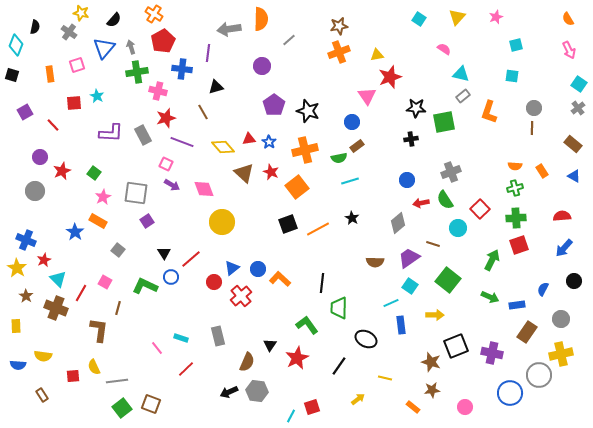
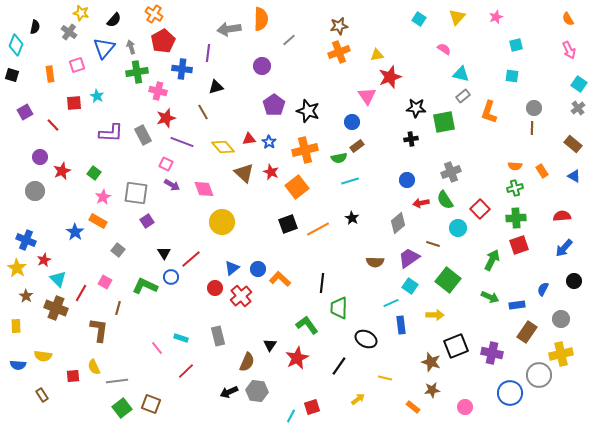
red circle at (214, 282): moved 1 px right, 6 px down
red line at (186, 369): moved 2 px down
